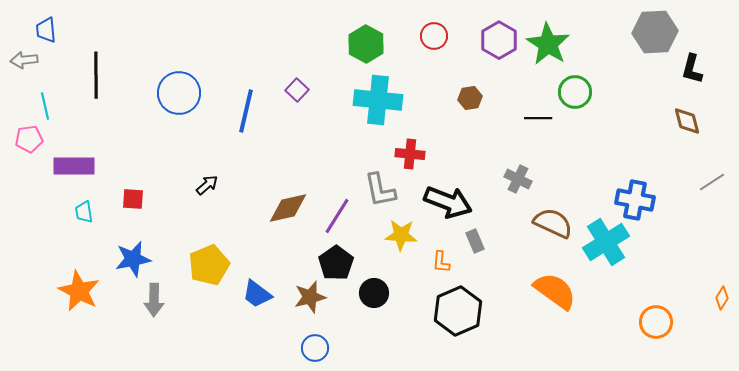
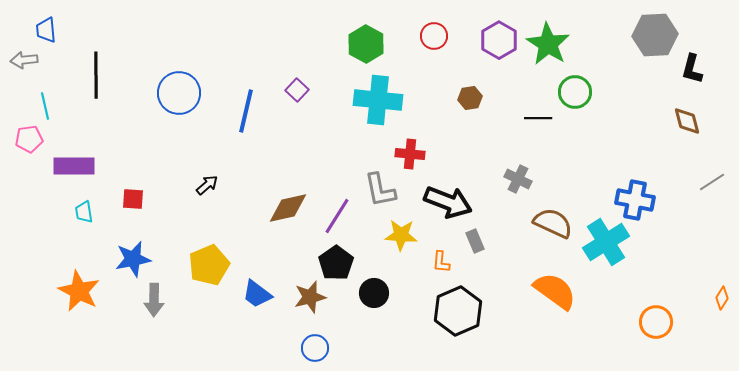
gray hexagon at (655, 32): moved 3 px down
